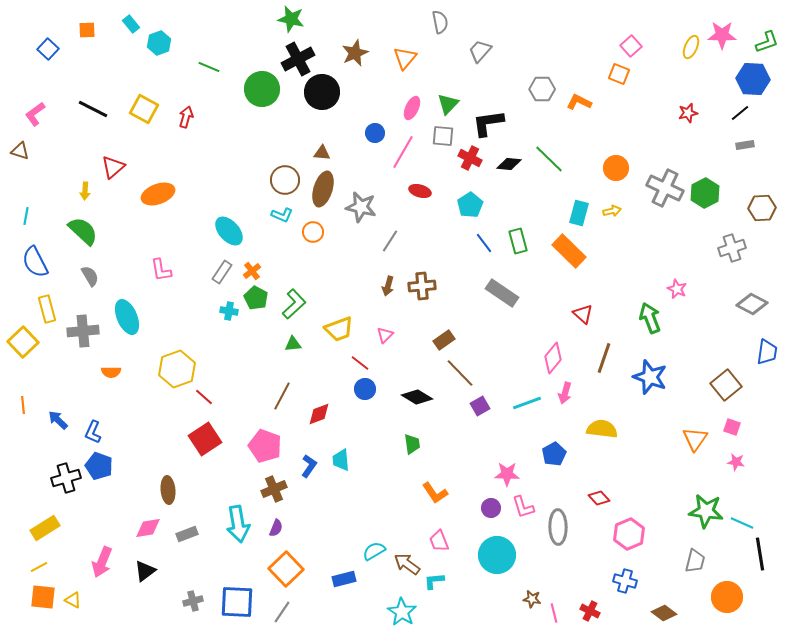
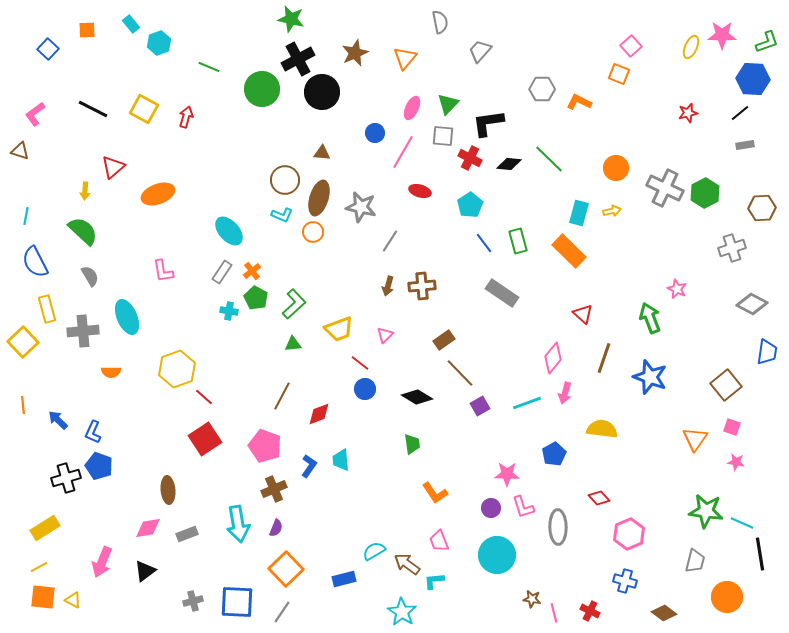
brown ellipse at (323, 189): moved 4 px left, 9 px down
pink L-shape at (161, 270): moved 2 px right, 1 px down
